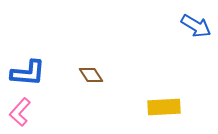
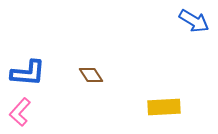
blue arrow: moved 2 px left, 5 px up
